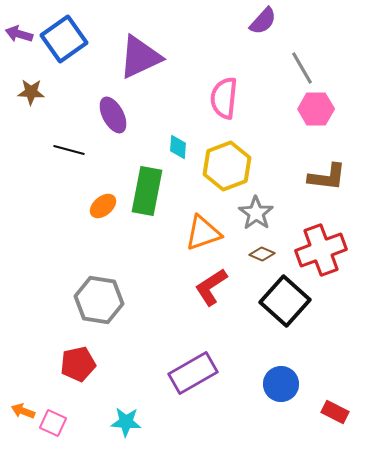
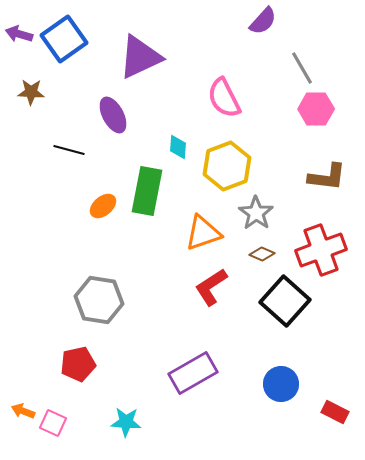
pink semicircle: rotated 33 degrees counterclockwise
